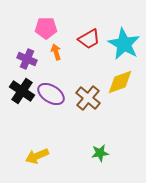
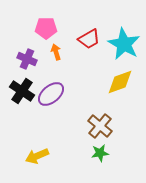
purple ellipse: rotated 72 degrees counterclockwise
brown cross: moved 12 px right, 28 px down
